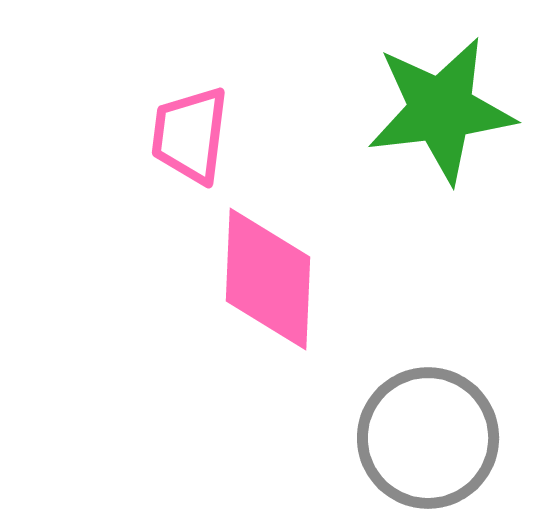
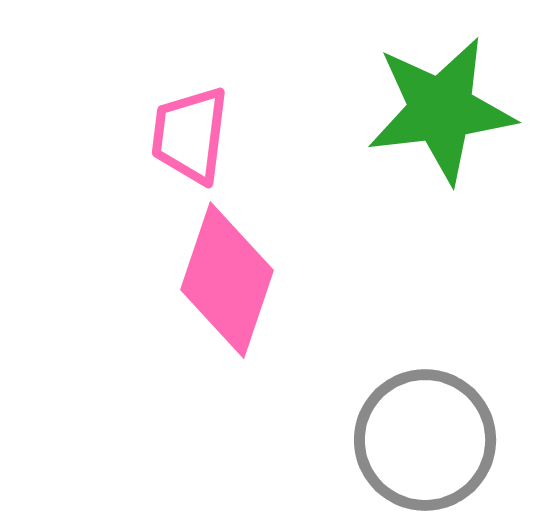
pink diamond: moved 41 px left, 1 px down; rotated 16 degrees clockwise
gray circle: moved 3 px left, 2 px down
